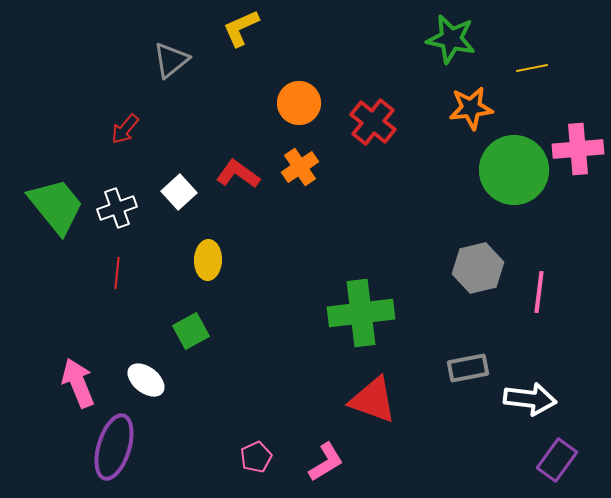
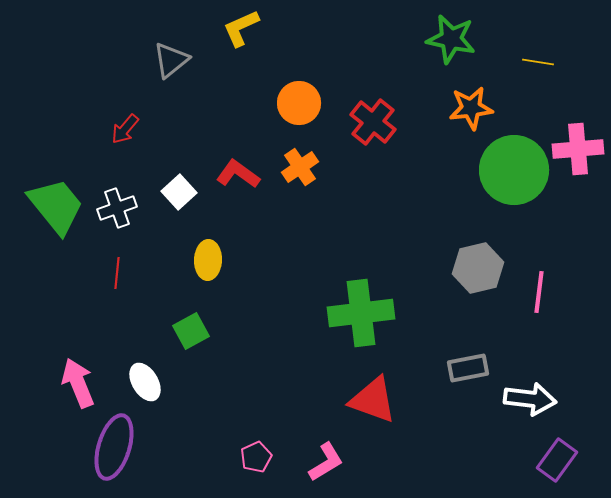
yellow line: moved 6 px right, 6 px up; rotated 20 degrees clockwise
white ellipse: moved 1 px left, 2 px down; rotated 21 degrees clockwise
